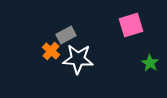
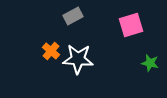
gray rectangle: moved 7 px right, 19 px up
green star: rotated 18 degrees counterclockwise
